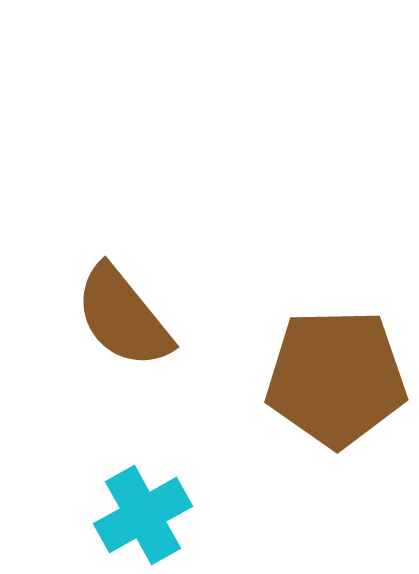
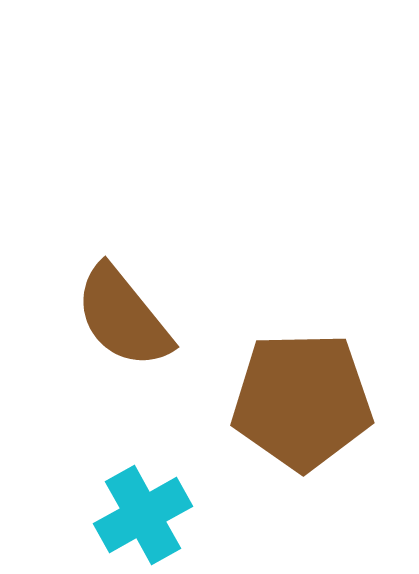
brown pentagon: moved 34 px left, 23 px down
